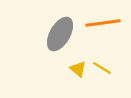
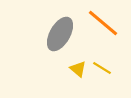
orange line: rotated 48 degrees clockwise
